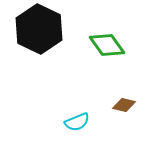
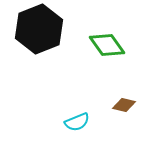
black hexagon: rotated 12 degrees clockwise
